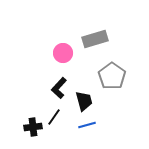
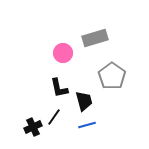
gray rectangle: moved 1 px up
black L-shape: rotated 55 degrees counterclockwise
black cross: rotated 18 degrees counterclockwise
